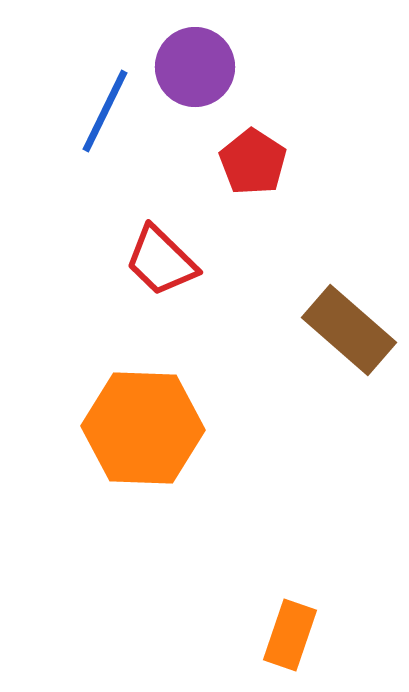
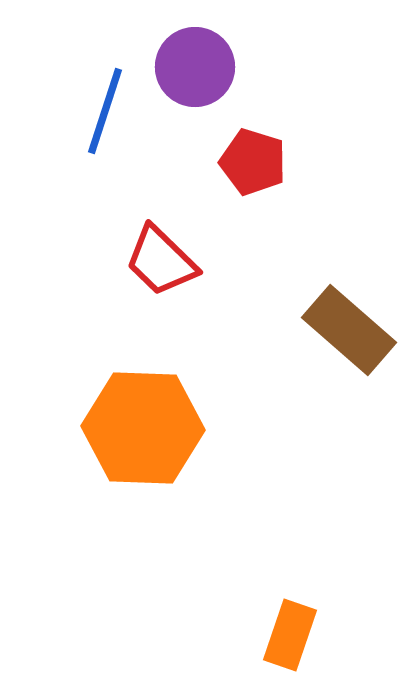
blue line: rotated 8 degrees counterclockwise
red pentagon: rotated 16 degrees counterclockwise
